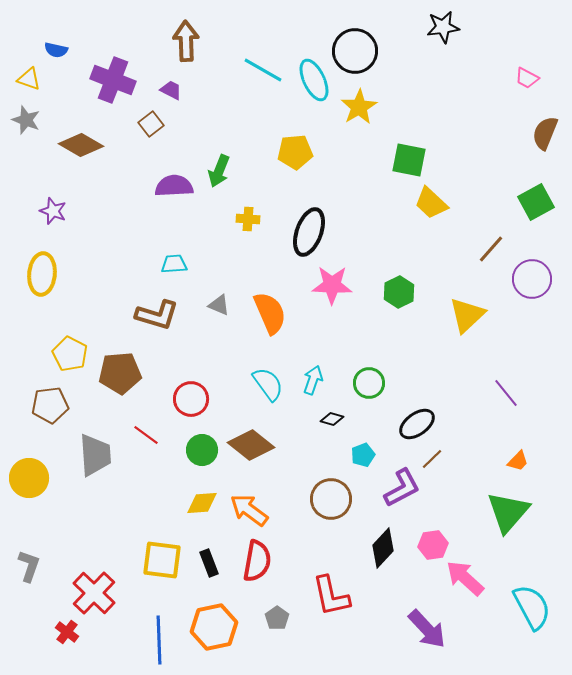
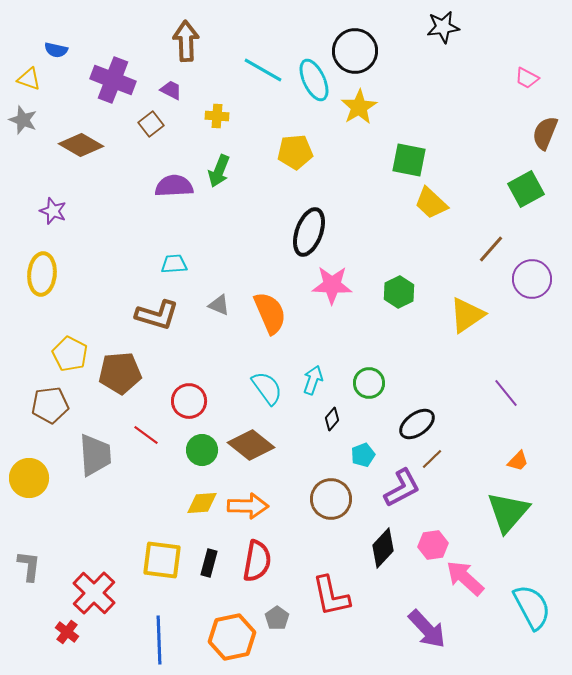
gray star at (26, 120): moved 3 px left
green square at (536, 202): moved 10 px left, 13 px up
yellow cross at (248, 219): moved 31 px left, 103 px up
yellow triangle at (467, 315): rotated 9 degrees clockwise
cyan semicircle at (268, 384): moved 1 px left, 4 px down
red circle at (191, 399): moved 2 px left, 2 px down
black diamond at (332, 419): rotated 65 degrees counterclockwise
orange arrow at (249, 510): moved 1 px left, 4 px up; rotated 144 degrees clockwise
black rectangle at (209, 563): rotated 36 degrees clockwise
gray L-shape at (29, 566): rotated 12 degrees counterclockwise
orange hexagon at (214, 627): moved 18 px right, 10 px down
